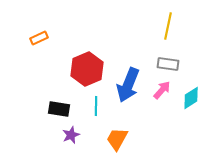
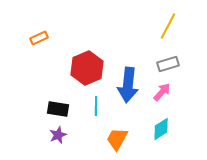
yellow line: rotated 16 degrees clockwise
gray rectangle: rotated 25 degrees counterclockwise
red hexagon: moved 1 px up
blue arrow: rotated 16 degrees counterclockwise
pink arrow: moved 2 px down
cyan diamond: moved 30 px left, 31 px down
black rectangle: moved 1 px left
purple star: moved 13 px left
